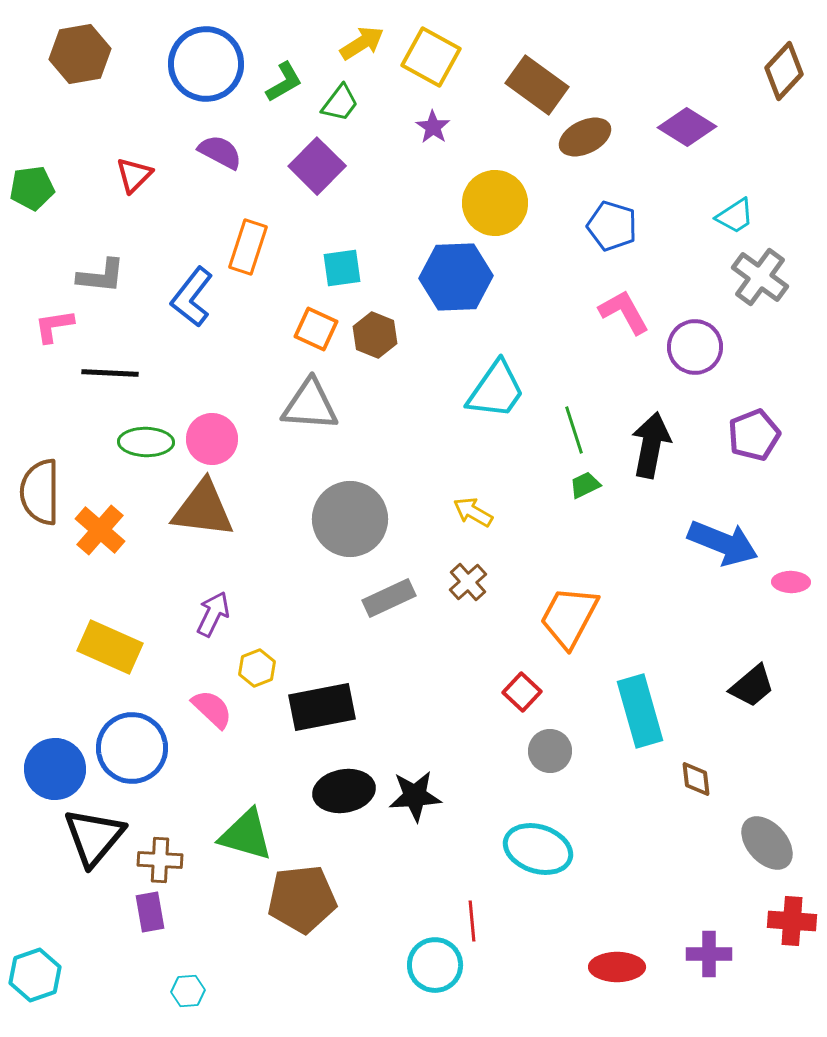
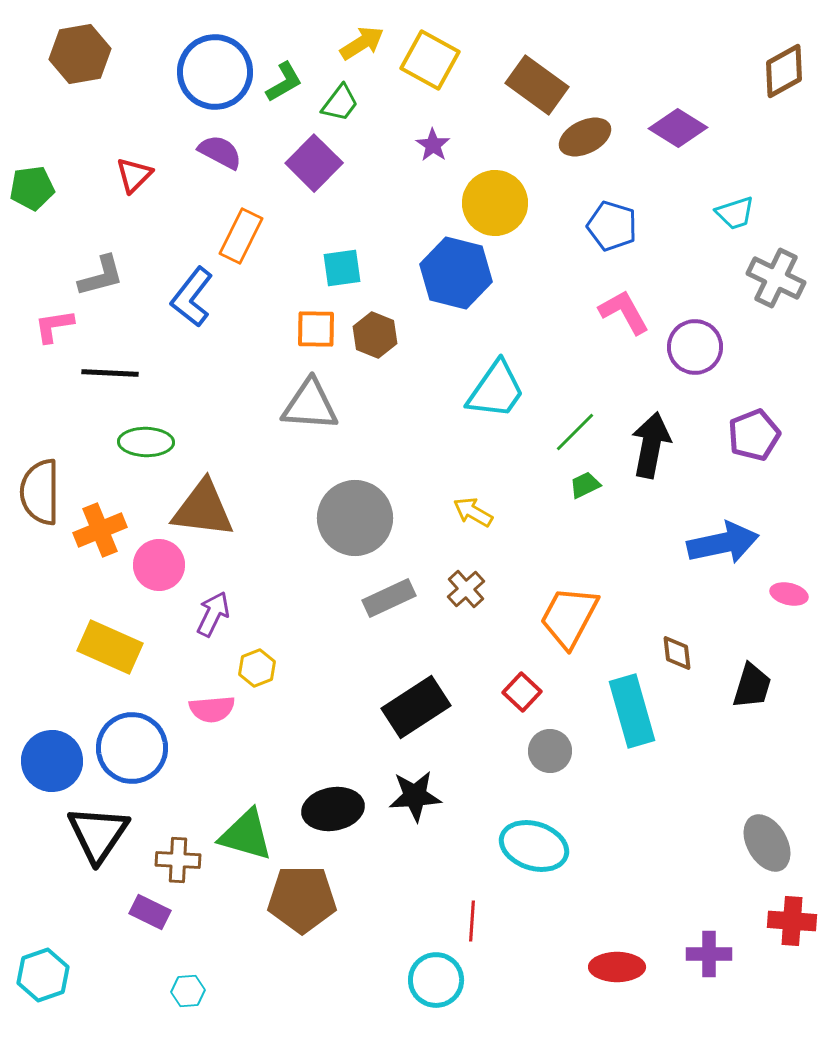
yellow square at (431, 57): moved 1 px left, 3 px down
blue circle at (206, 64): moved 9 px right, 8 px down
brown diamond at (784, 71): rotated 18 degrees clockwise
purple star at (433, 127): moved 18 px down
purple diamond at (687, 127): moved 9 px left, 1 px down
purple square at (317, 166): moved 3 px left, 3 px up
cyan trapezoid at (735, 216): moved 3 px up; rotated 15 degrees clockwise
orange rectangle at (248, 247): moved 7 px left, 11 px up; rotated 8 degrees clockwise
gray L-shape at (101, 276): rotated 21 degrees counterclockwise
blue hexagon at (456, 277): moved 4 px up; rotated 16 degrees clockwise
gray cross at (760, 277): moved 16 px right, 1 px down; rotated 10 degrees counterclockwise
orange square at (316, 329): rotated 24 degrees counterclockwise
green line at (574, 430): moved 1 px right, 2 px down; rotated 63 degrees clockwise
pink circle at (212, 439): moved 53 px left, 126 px down
gray circle at (350, 519): moved 5 px right, 1 px up
orange cross at (100, 530): rotated 27 degrees clockwise
blue arrow at (723, 543): rotated 34 degrees counterclockwise
brown cross at (468, 582): moved 2 px left, 7 px down
pink ellipse at (791, 582): moved 2 px left, 12 px down; rotated 12 degrees clockwise
black trapezoid at (752, 686): rotated 33 degrees counterclockwise
black rectangle at (322, 707): moved 94 px right; rotated 22 degrees counterclockwise
pink semicircle at (212, 709): rotated 132 degrees clockwise
cyan rectangle at (640, 711): moved 8 px left
blue circle at (55, 769): moved 3 px left, 8 px up
brown diamond at (696, 779): moved 19 px left, 126 px up
black ellipse at (344, 791): moved 11 px left, 18 px down
black triangle at (94, 837): moved 4 px right, 3 px up; rotated 6 degrees counterclockwise
gray ellipse at (767, 843): rotated 12 degrees clockwise
cyan ellipse at (538, 849): moved 4 px left, 3 px up
brown cross at (160, 860): moved 18 px right
brown pentagon at (302, 899): rotated 6 degrees clockwise
purple rectangle at (150, 912): rotated 54 degrees counterclockwise
red line at (472, 921): rotated 9 degrees clockwise
cyan circle at (435, 965): moved 1 px right, 15 px down
cyan hexagon at (35, 975): moved 8 px right
